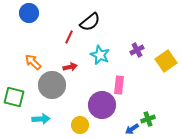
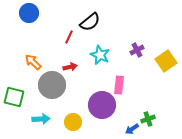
yellow circle: moved 7 px left, 3 px up
